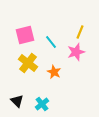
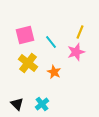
black triangle: moved 3 px down
